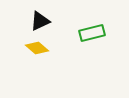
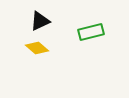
green rectangle: moved 1 px left, 1 px up
